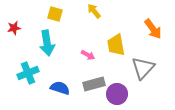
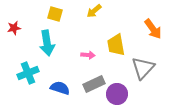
yellow arrow: rotated 91 degrees counterclockwise
pink arrow: rotated 24 degrees counterclockwise
gray rectangle: rotated 10 degrees counterclockwise
